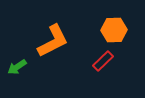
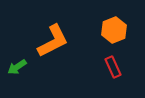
orange hexagon: rotated 20 degrees counterclockwise
red rectangle: moved 10 px right, 6 px down; rotated 70 degrees counterclockwise
